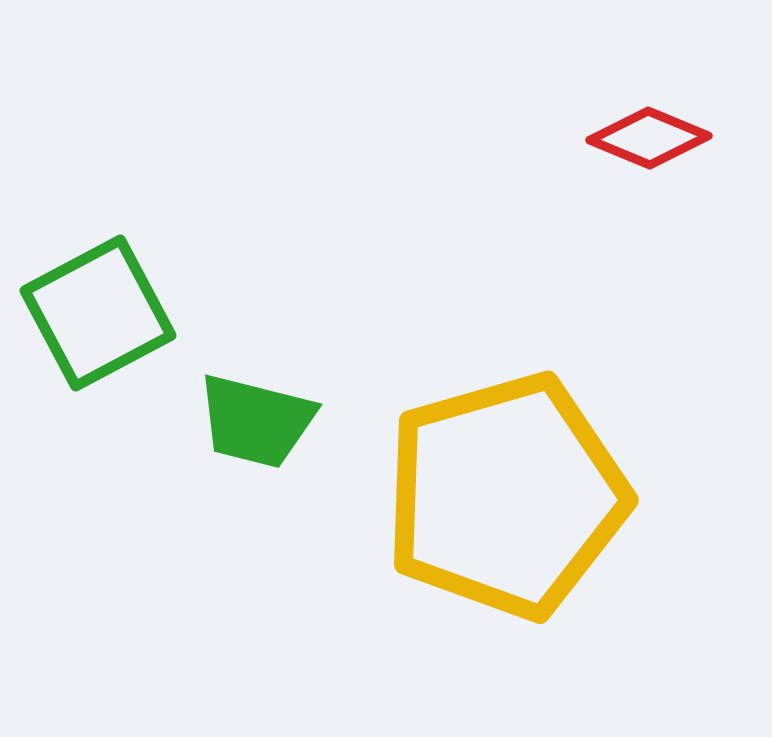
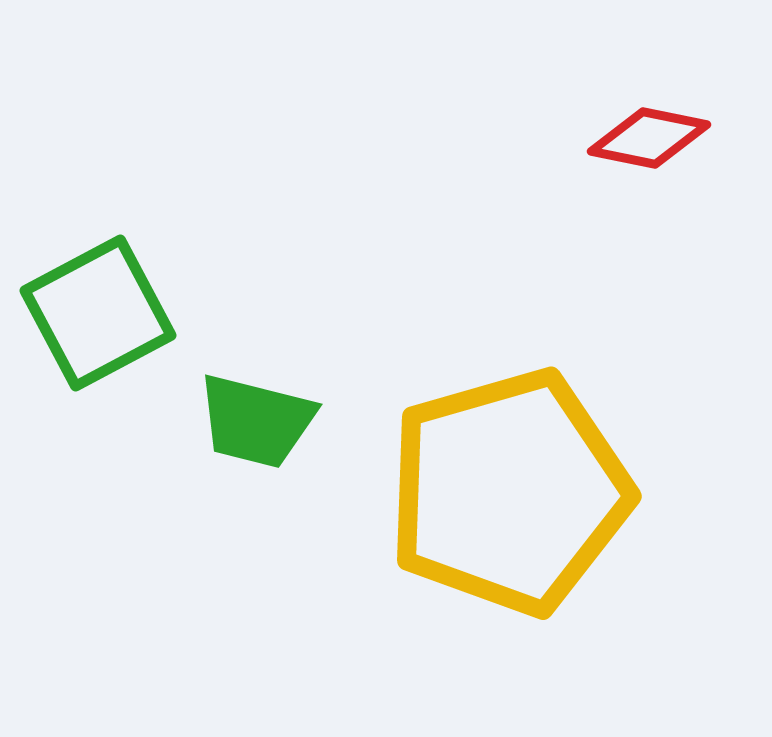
red diamond: rotated 11 degrees counterclockwise
yellow pentagon: moved 3 px right, 4 px up
